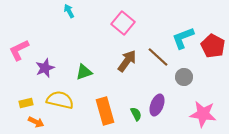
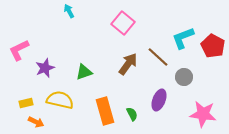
brown arrow: moved 1 px right, 3 px down
purple ellipse: moved 2 px right, 5 px up
green semicircle: moved 4 px left
